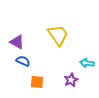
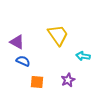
cyan arrow: moved 4 px left, 7 px up
purple star: moved 3 px left
